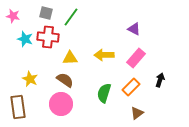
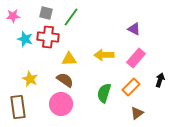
pink star: rotated 16 degrees counterclockwise
yellow triangle: moved 1 px left, 1 px down
